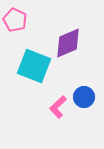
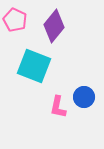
purple diamond: moved 14 px left, 17 px up; rotated 28 degrees counterclockwise
pink L-shape: rotated 35 degrees counterclockwise
